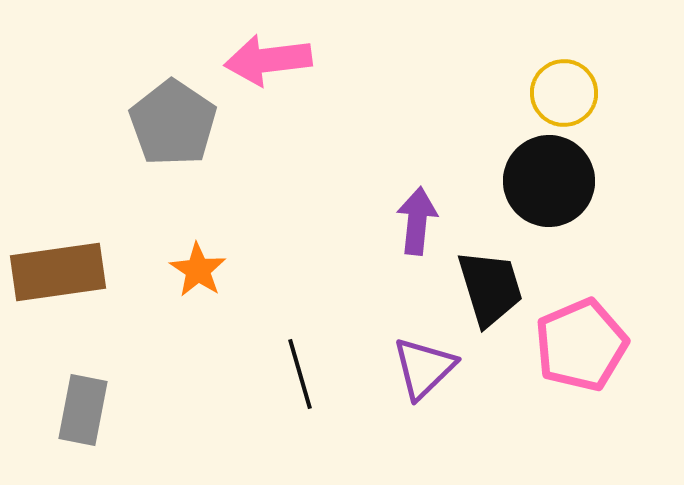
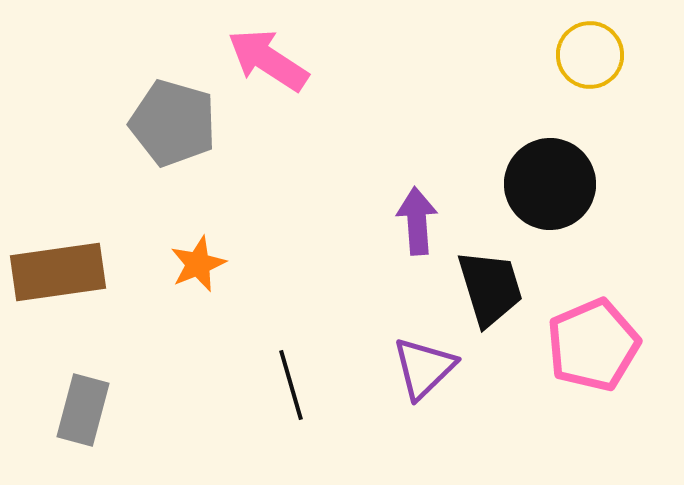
pink arrow: rotated 40 degrees clockwise
yellow circle: moved 26 px right, 38 px up
gray pentagon: rotated 18 degrees counterclockwise
black circle: moved 1 px right, 3 px down
purple arrow: rotated 10 degrees counterclockwise
orange star: moved 6 px up; rotated 16 degrees clockwise
pink pentagon: moved 12 px right
black line: moved 9 px left, 11 px down
gray rectangle: rotated 4 degrees clockwise
